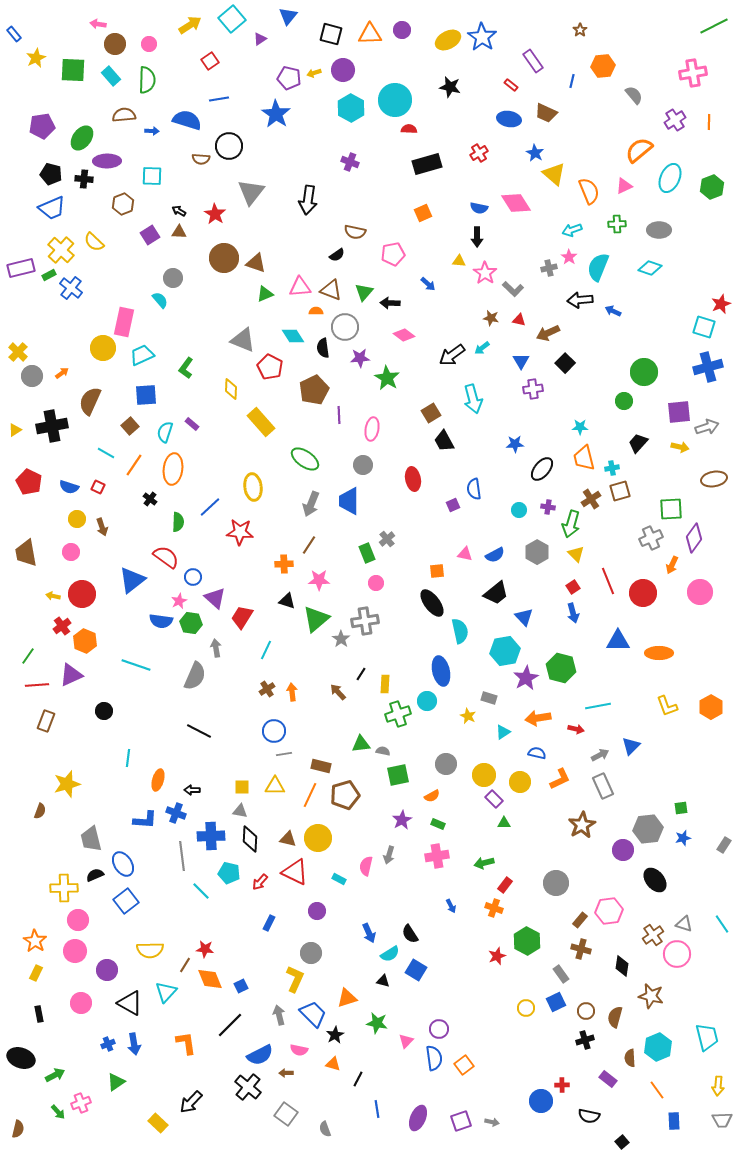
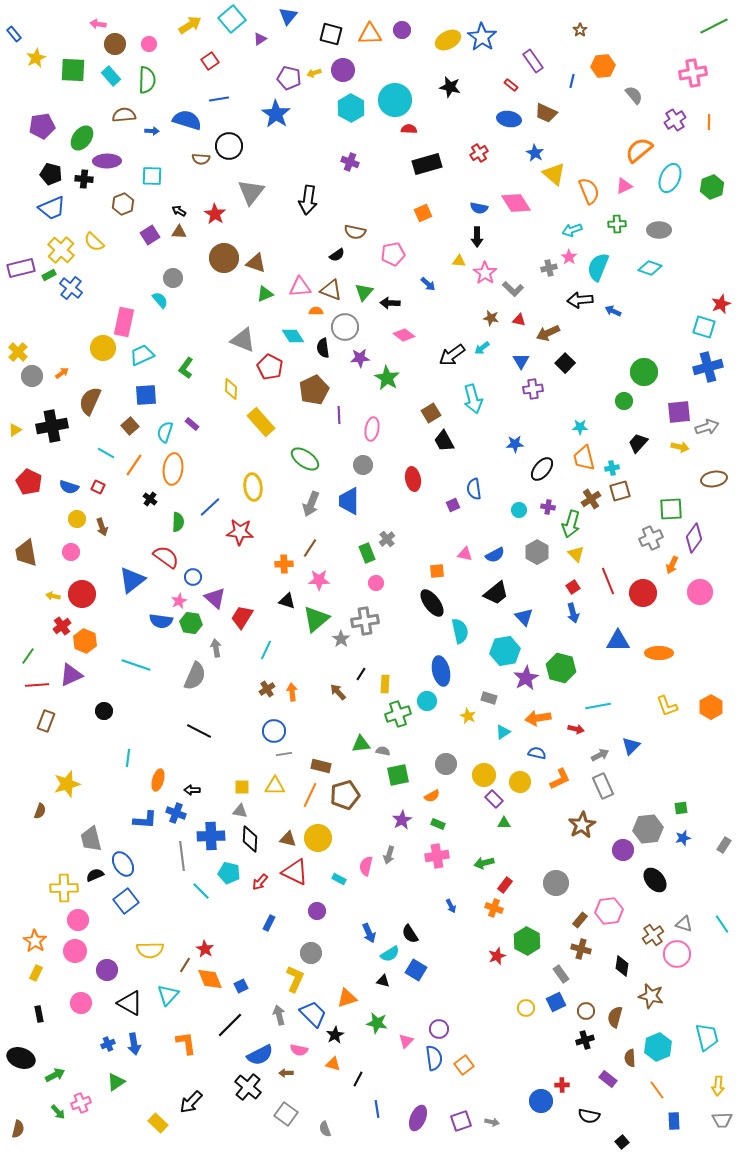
brown line at (309, 545): moved 1 px right, 3 px down
red star at (205, 949): rotated 24 degrees clockwise
cyan triangle at (166, 992): moved 2 px right, 3 px down
